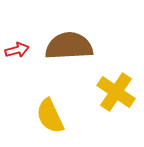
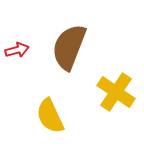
brown semicircle: moved 1 px down; rotated 66 degrees counterclockwise
